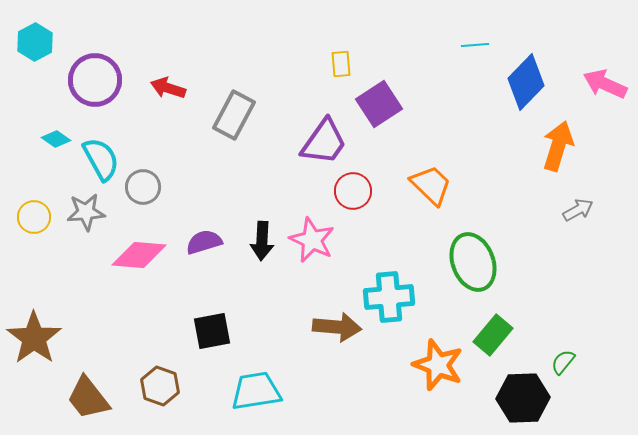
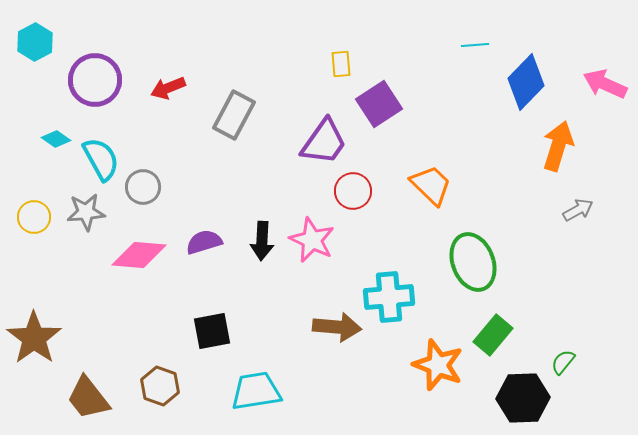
red arrow: rotated 40 degrees counterclockwise
